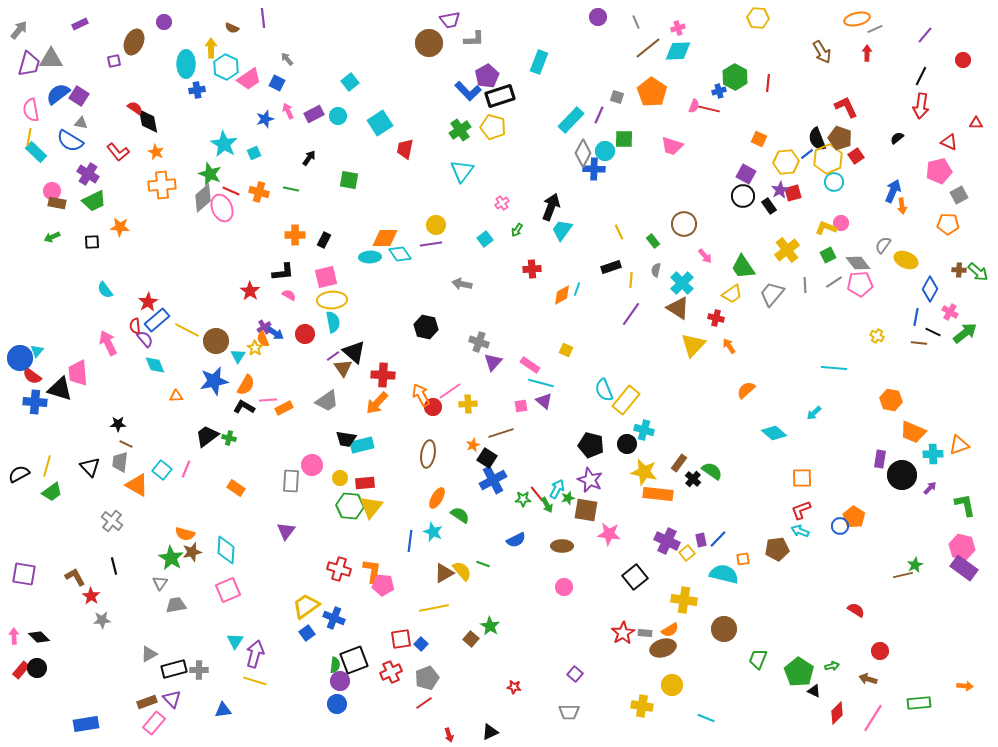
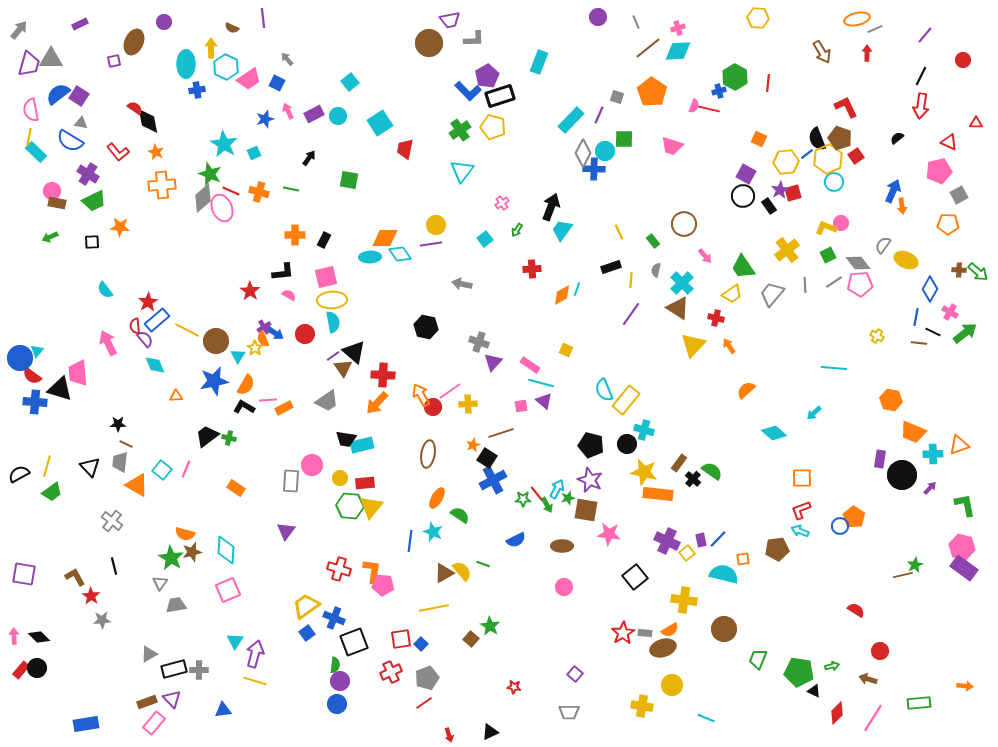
green arrow at (52, 237): moved 2 px left
black square at (354, 660): moved 18 px up
green pentagon at (799, 672): rotated 24 degrees counterclockwise
